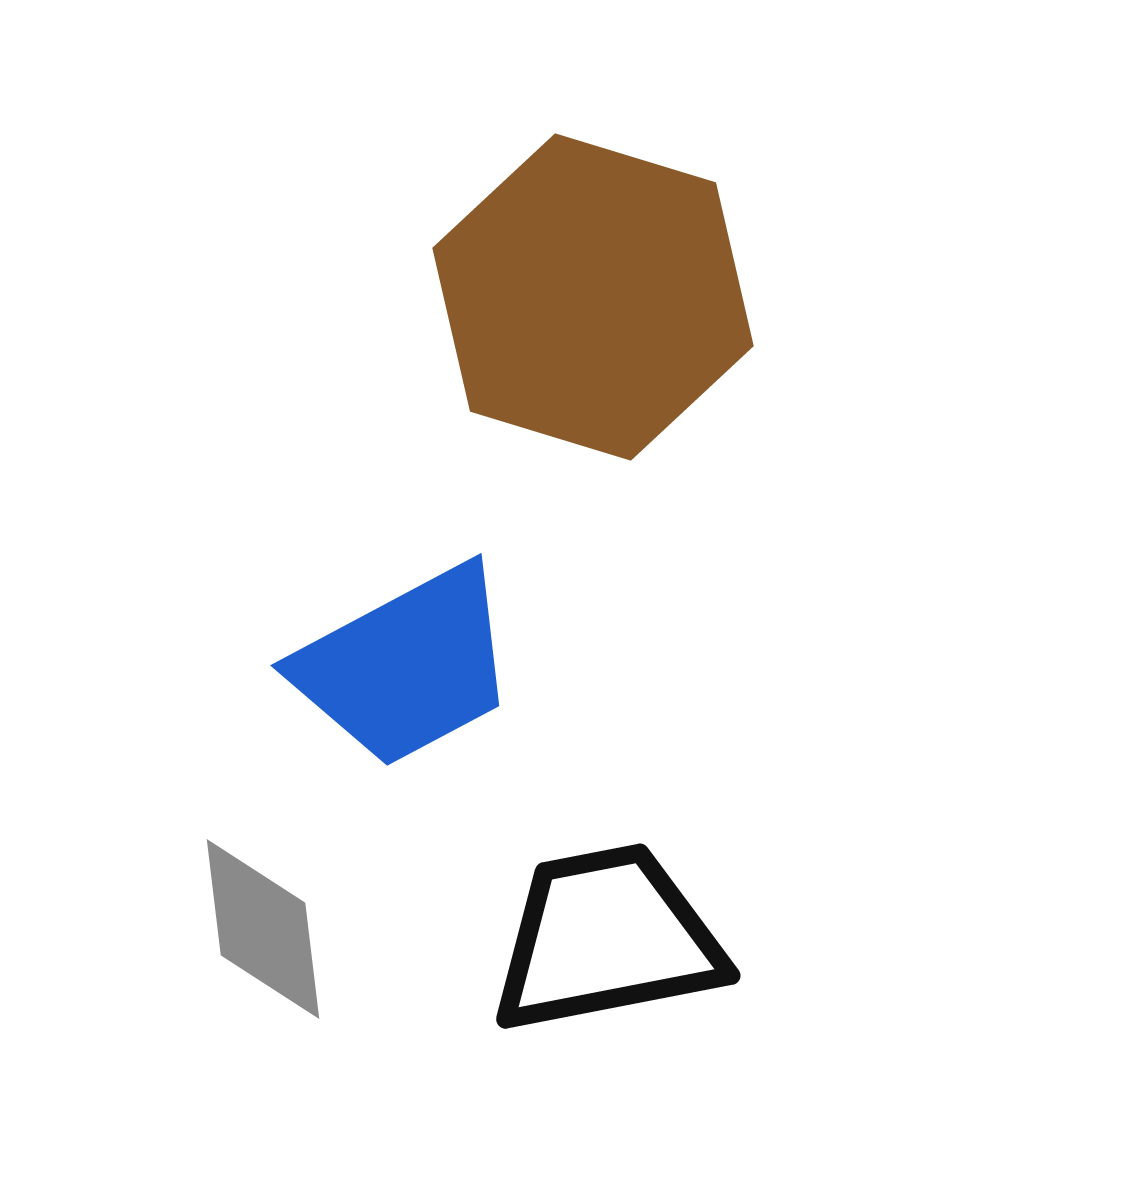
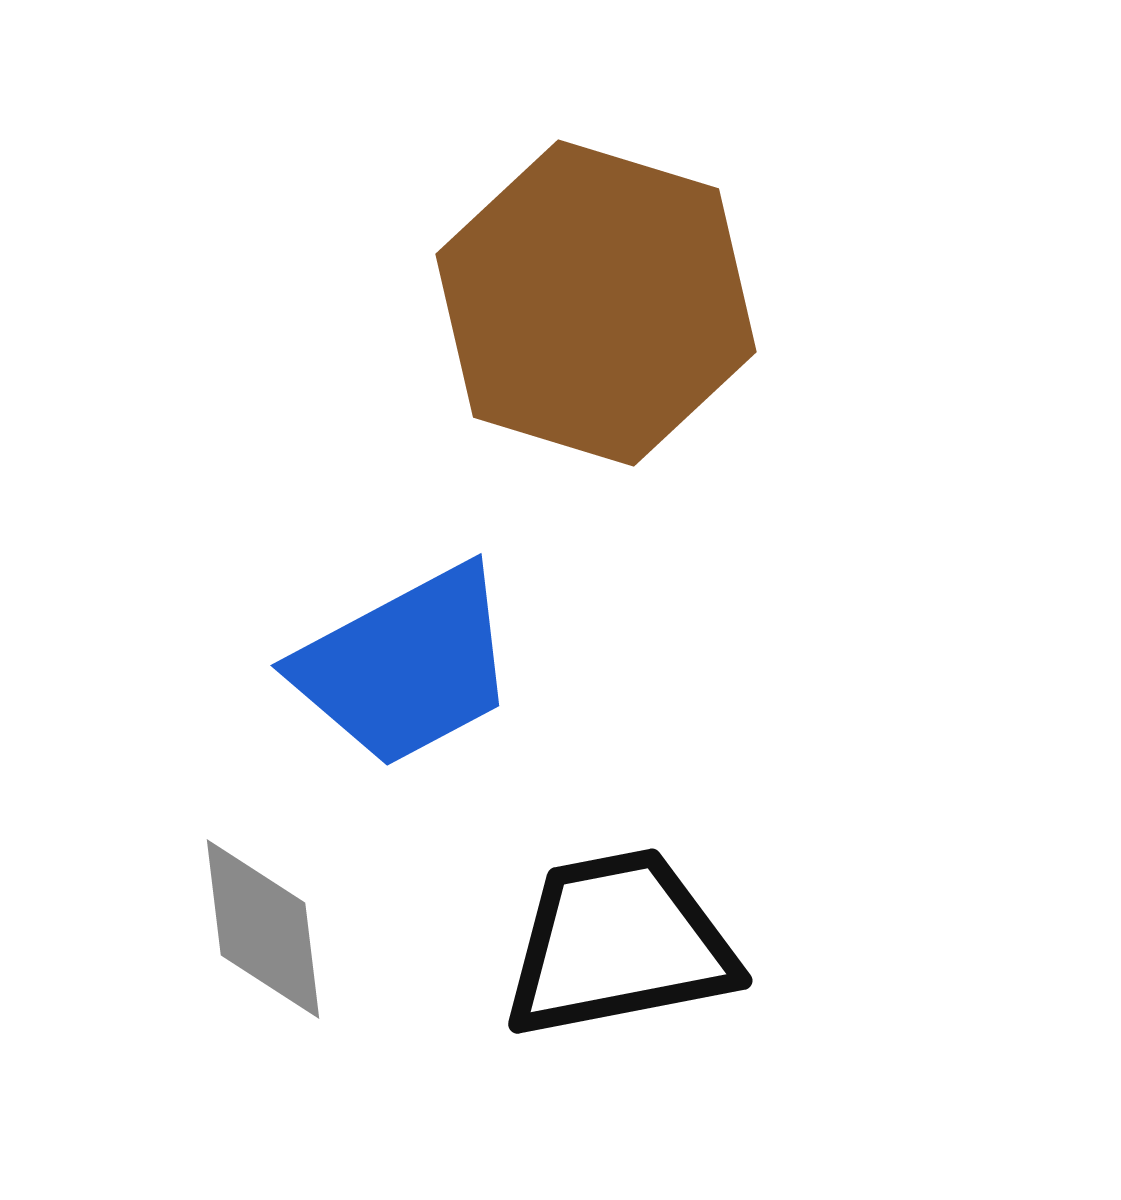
brown hexagon: moved 3 px right, 6 px down
black trapezoid: moved 12 px right, 5 px down
